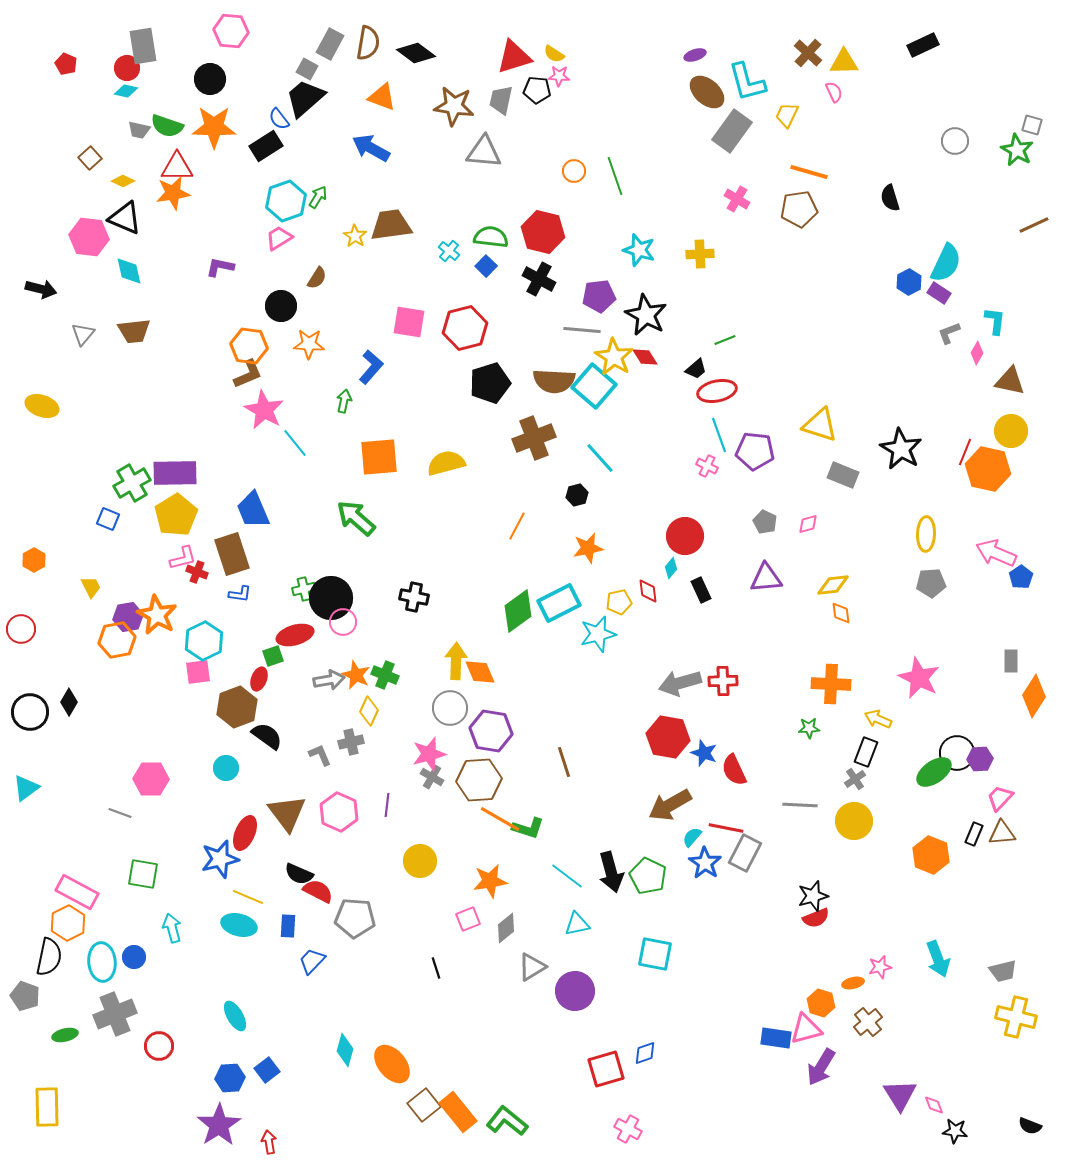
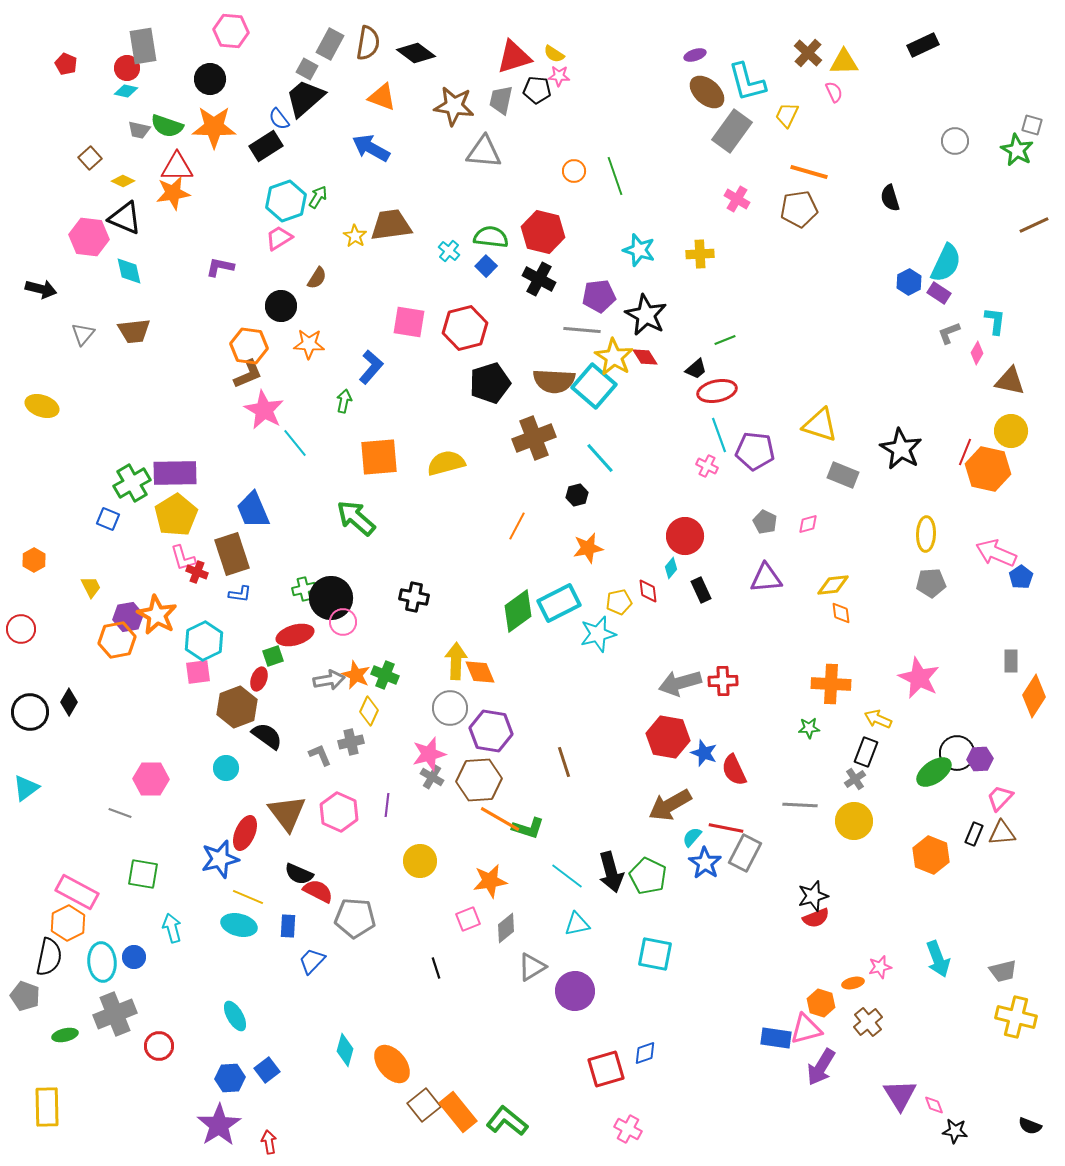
pink L-shape at (183, 558): rotated 88 degrees clockwise
